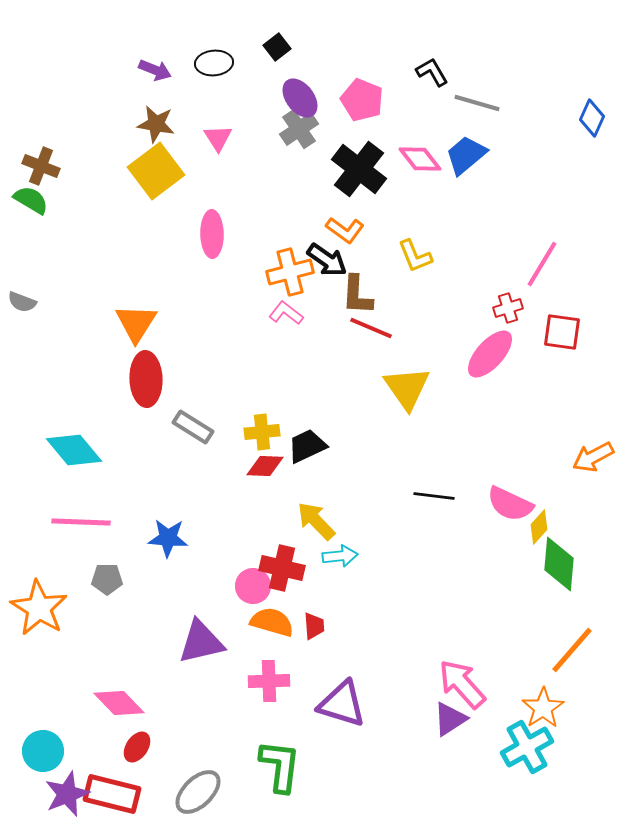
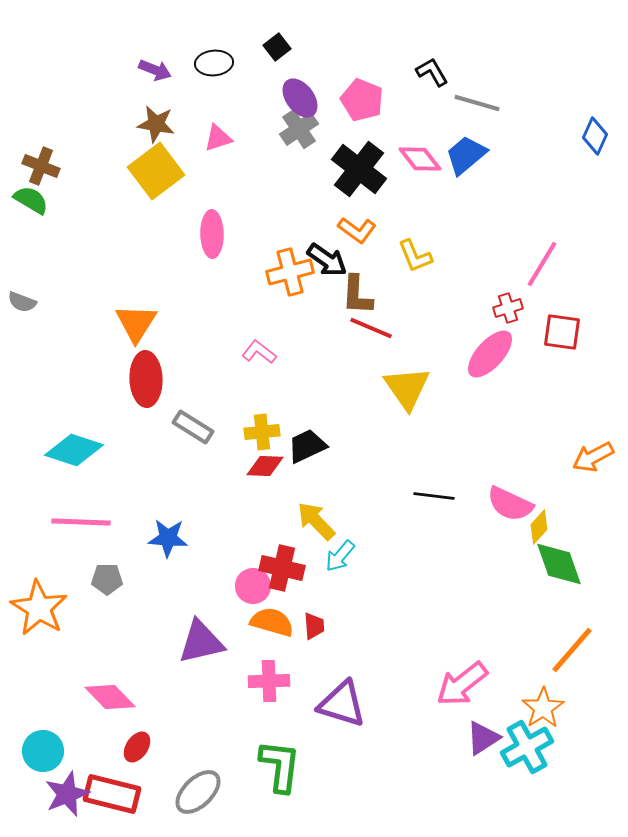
blue diamond at (592, 118): moved 3 px right, 18 px down
pink triangle at (218, 138): rotated 44 degrees clockwise
orange L-shape at (345, 230): moved 12 px right
pink L-shape at (286, 313): moved 27 px left, 39 px down
cyan diamond at (74, 450): rotated 32 degrees counterclockwise
cyan arrow at (340, 556): rotated 136 degrees clockwise
green diamond at (559, 564): rotated 24 degrees counterclockwise
pink arrow at (462, 684): rotated 86 degrees counterclockwise
pink diamond at (119, 703): moved 9 px left, 6 px up
purple triangle at (450, 719): moved 33 px right, 19 px down
